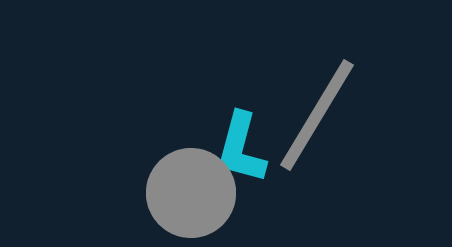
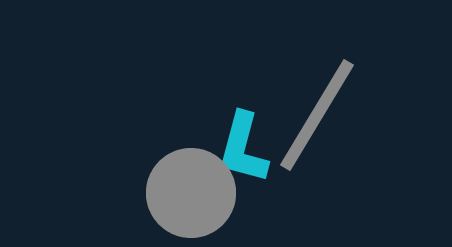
cyan L-shape: moved 2 px right
